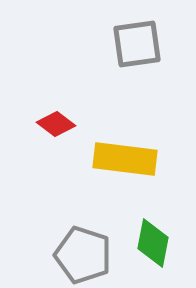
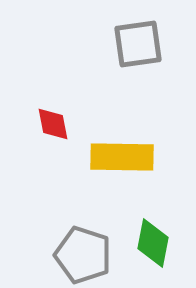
gray square: moved 1 px right
red diamond: moved 3 px left; rotated 42 degrees clockwise
yellow rectangle: moved 3 px left, 2 px up; rotated 6 degrees counterclockwise
